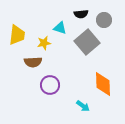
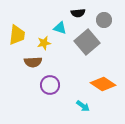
black semicircle: moved 3 px left, 1 px up
orange diamond: rotated 55 degrees counterclockwise
